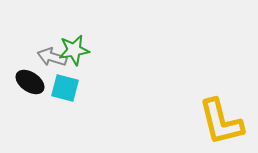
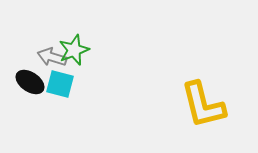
green star: rotated 12 degrees counterclockwise
cyan square: moved 5 px left, 4 px up
yellow L-shape: moved 18 px left, 17 px up
